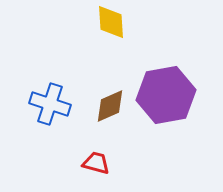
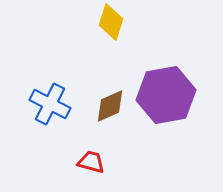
yellow diamond: rotated 21 degrees clockwise
blue cross: rotated 9 degrees clockwise
red trapezoid: moved 5 px left, 1 px up
